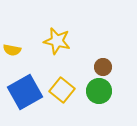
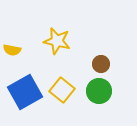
brown circle: moved 2 px left, 3 px up
